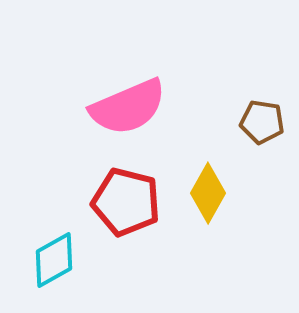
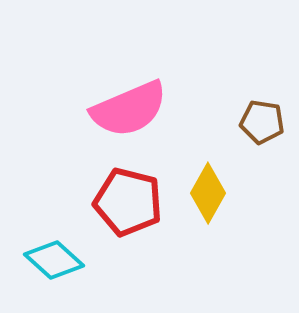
pink semicircle: moved 1 px right, 2 px down
red pentagon: moved 2 px right
cyan diamond: rotated 72 degrees clockwise
